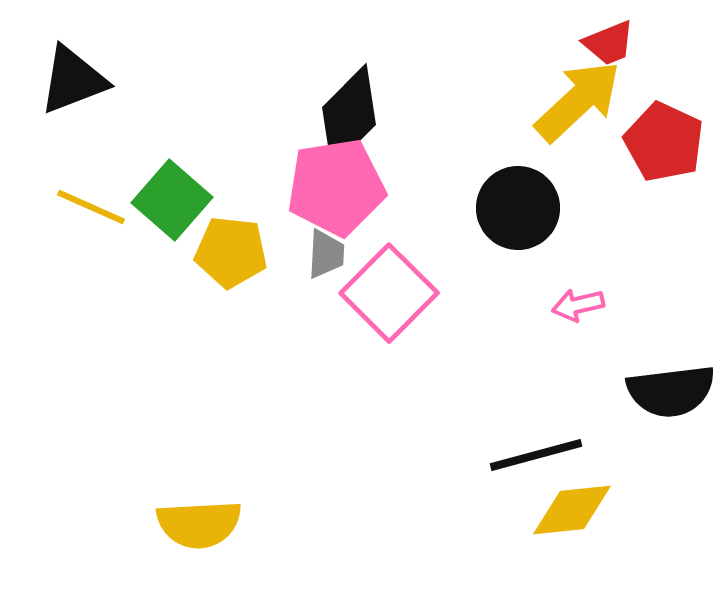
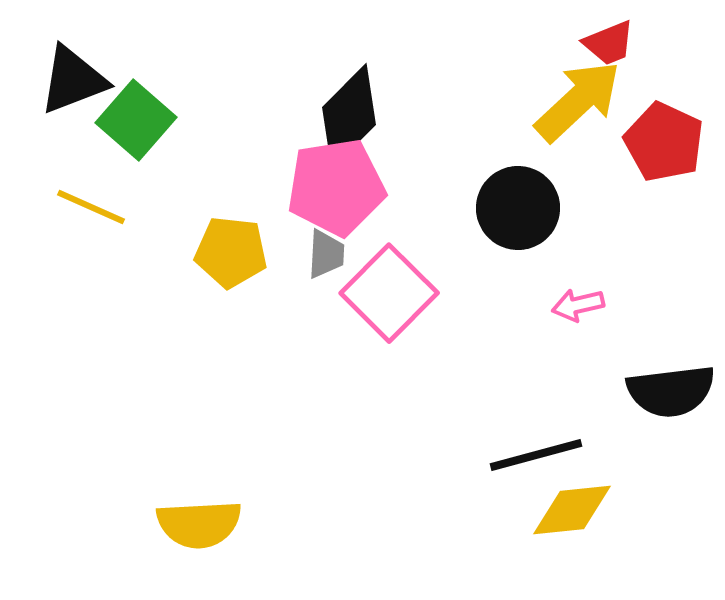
green square: moved 36 px left, 80 px up
